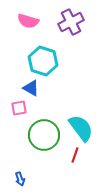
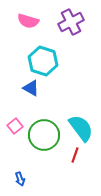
pink square: moved 4 px left, 18 px down; rotated 28 degrees counterclockwise
